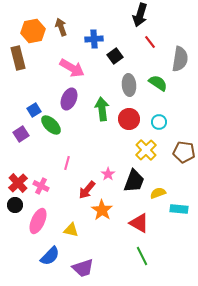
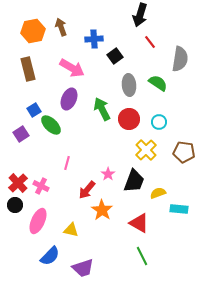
brown rectangle: moved 10 px right, 11 px down
green arrow: rotated 20 degrees counterclockwise
